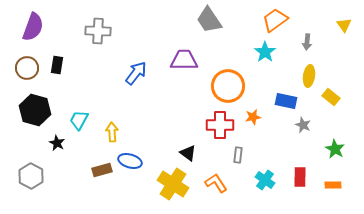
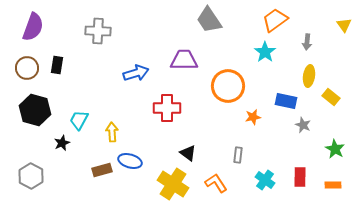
blue arrow: rotated 35 degrees clockwise
red cross: moved 53 px left, 17 px up
black star: moved 5 px right; rotated 21 degrees clockwise
